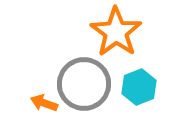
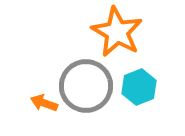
orange star: moved 1 px right; rotated 6 degrees counterclockwise
gray circle: moved 2 px right, 2 px down
